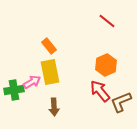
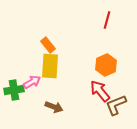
red line: moved 1 px up; rotated 66 degrees clockwise
orange rectangle: moved 1 px left, 1 px up
yellow rectangle: moved 6 px up; rotated 15 degrees clockwise
brown L-shape: moved 5 px left, 3 px down
brown arrow: rotated 66 degrees counterclockwise
